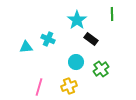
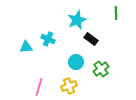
green line: moved 4 px right, 1 px up
cyan star: rotated 12 degrees clockwise
